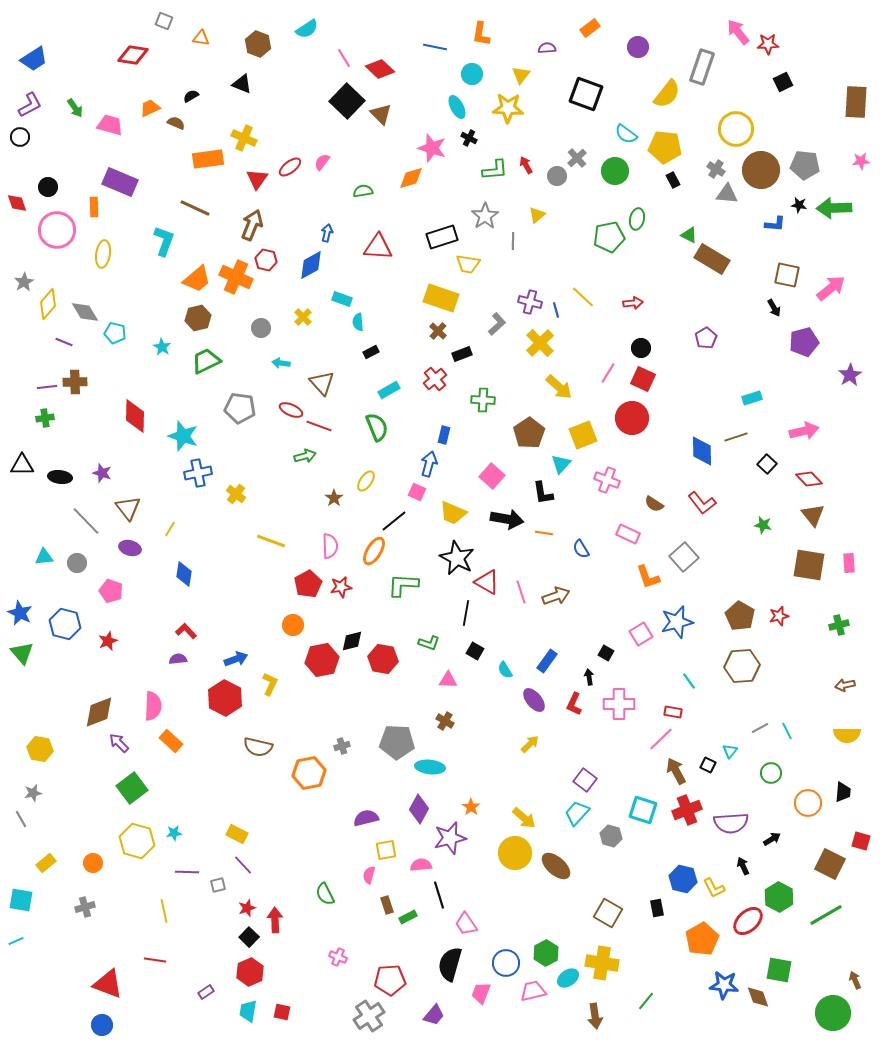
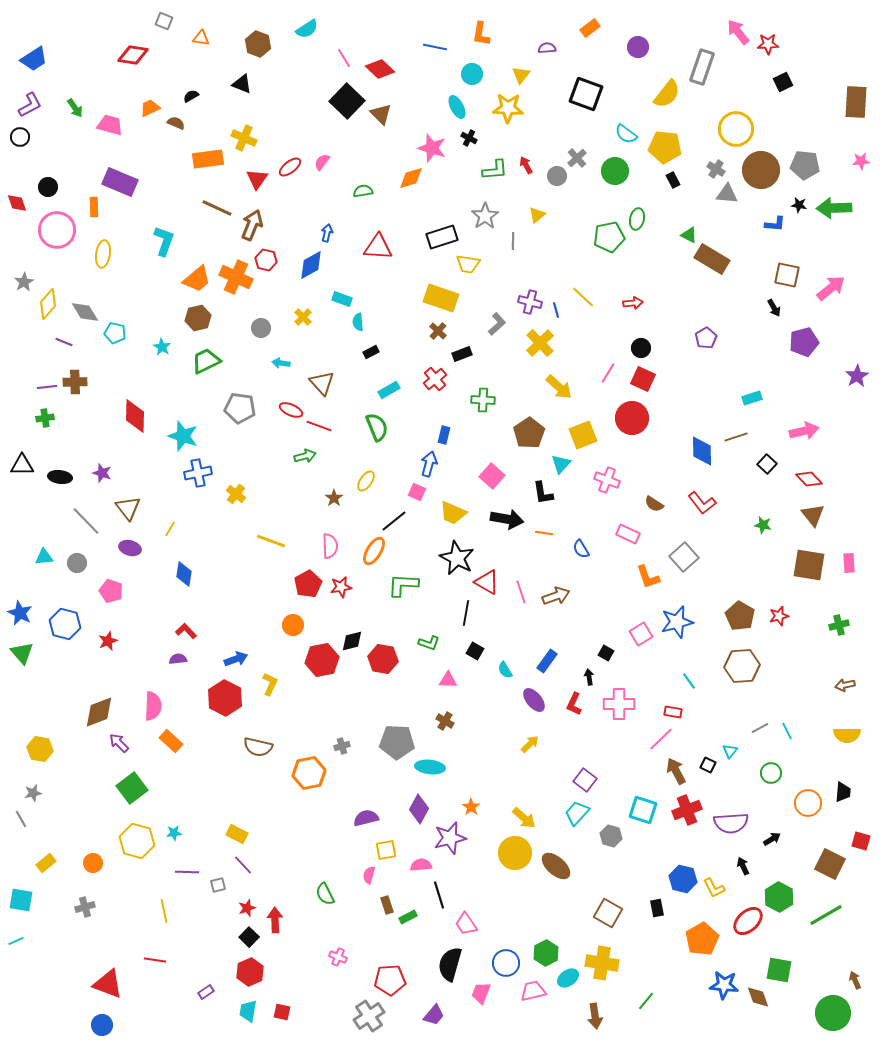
brown line at (195, 208): moved 22 px right
purple star at (850, 375): moved 7 px right, 1 px down
